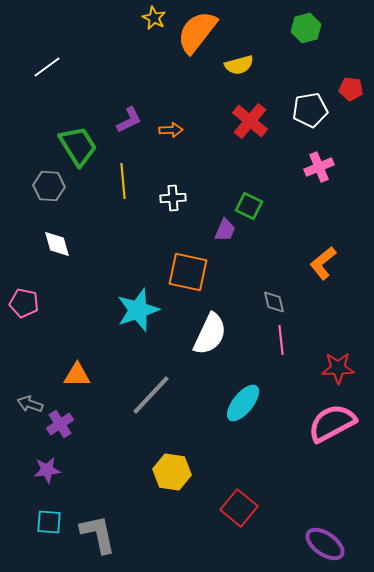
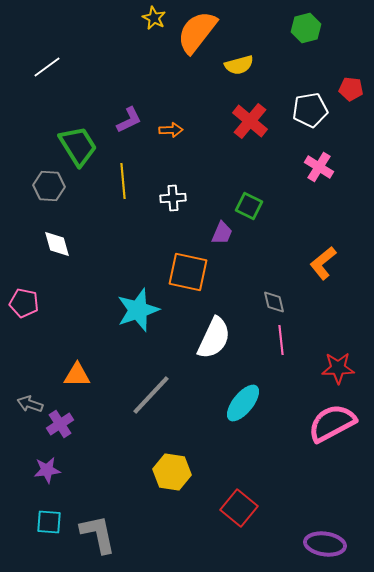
pink cross: rotated 36 degrees counterclockwise
purple trapezoid: moved 3 px left, 3 px down
white semicircle: moved 4 px right, 4 px down
purple ellipse: rotated 27 degrees counterclockwise
